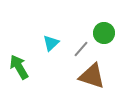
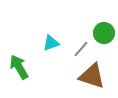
cyan triangle: rotated 24 degrees clockwise
